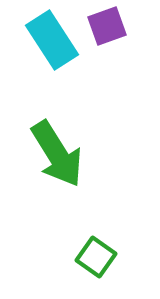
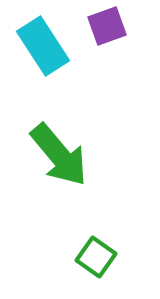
cyan rectangle: moved 9 px left, 6 px down
green arrow: moved 2 px right, 1 px down; rotated 8 degrees counterclockwise
